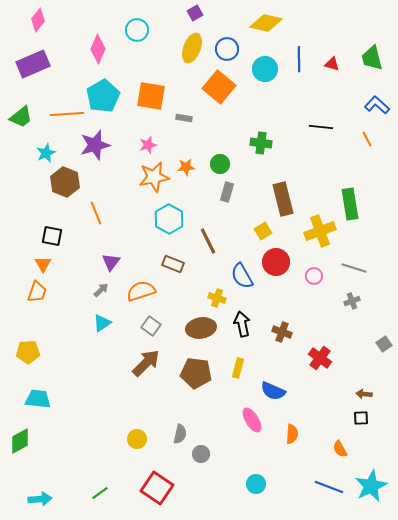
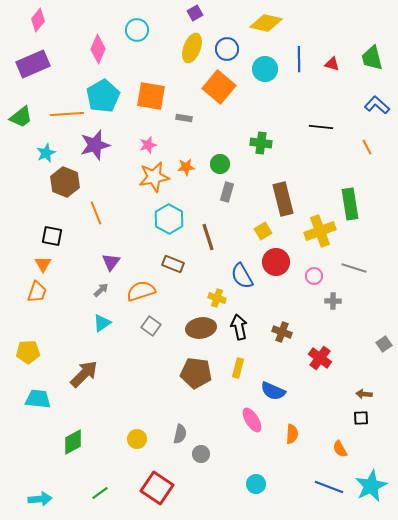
orange line at (367, 139): moved 8 px down
brown line at (208, 241): moved 4 px up; rotated 8 degrees clockwise
gray cross at (352, 301): moved 19 px left; rotated 21 degrees clockwise
black arrow at (242, 324): moved 3 px left, 3 px down
brown arrow at (146, 363): moved 62 px left, 11 px down
green diamond at (20, 441): moved 53 px right, 1 px down
